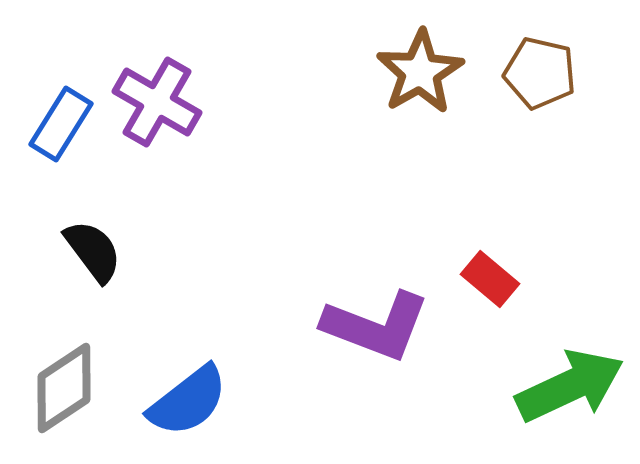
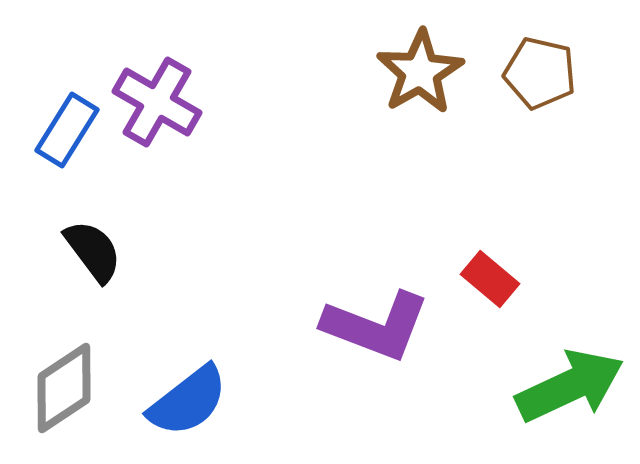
blue rectangle: moved 6 px right, 6 px down
